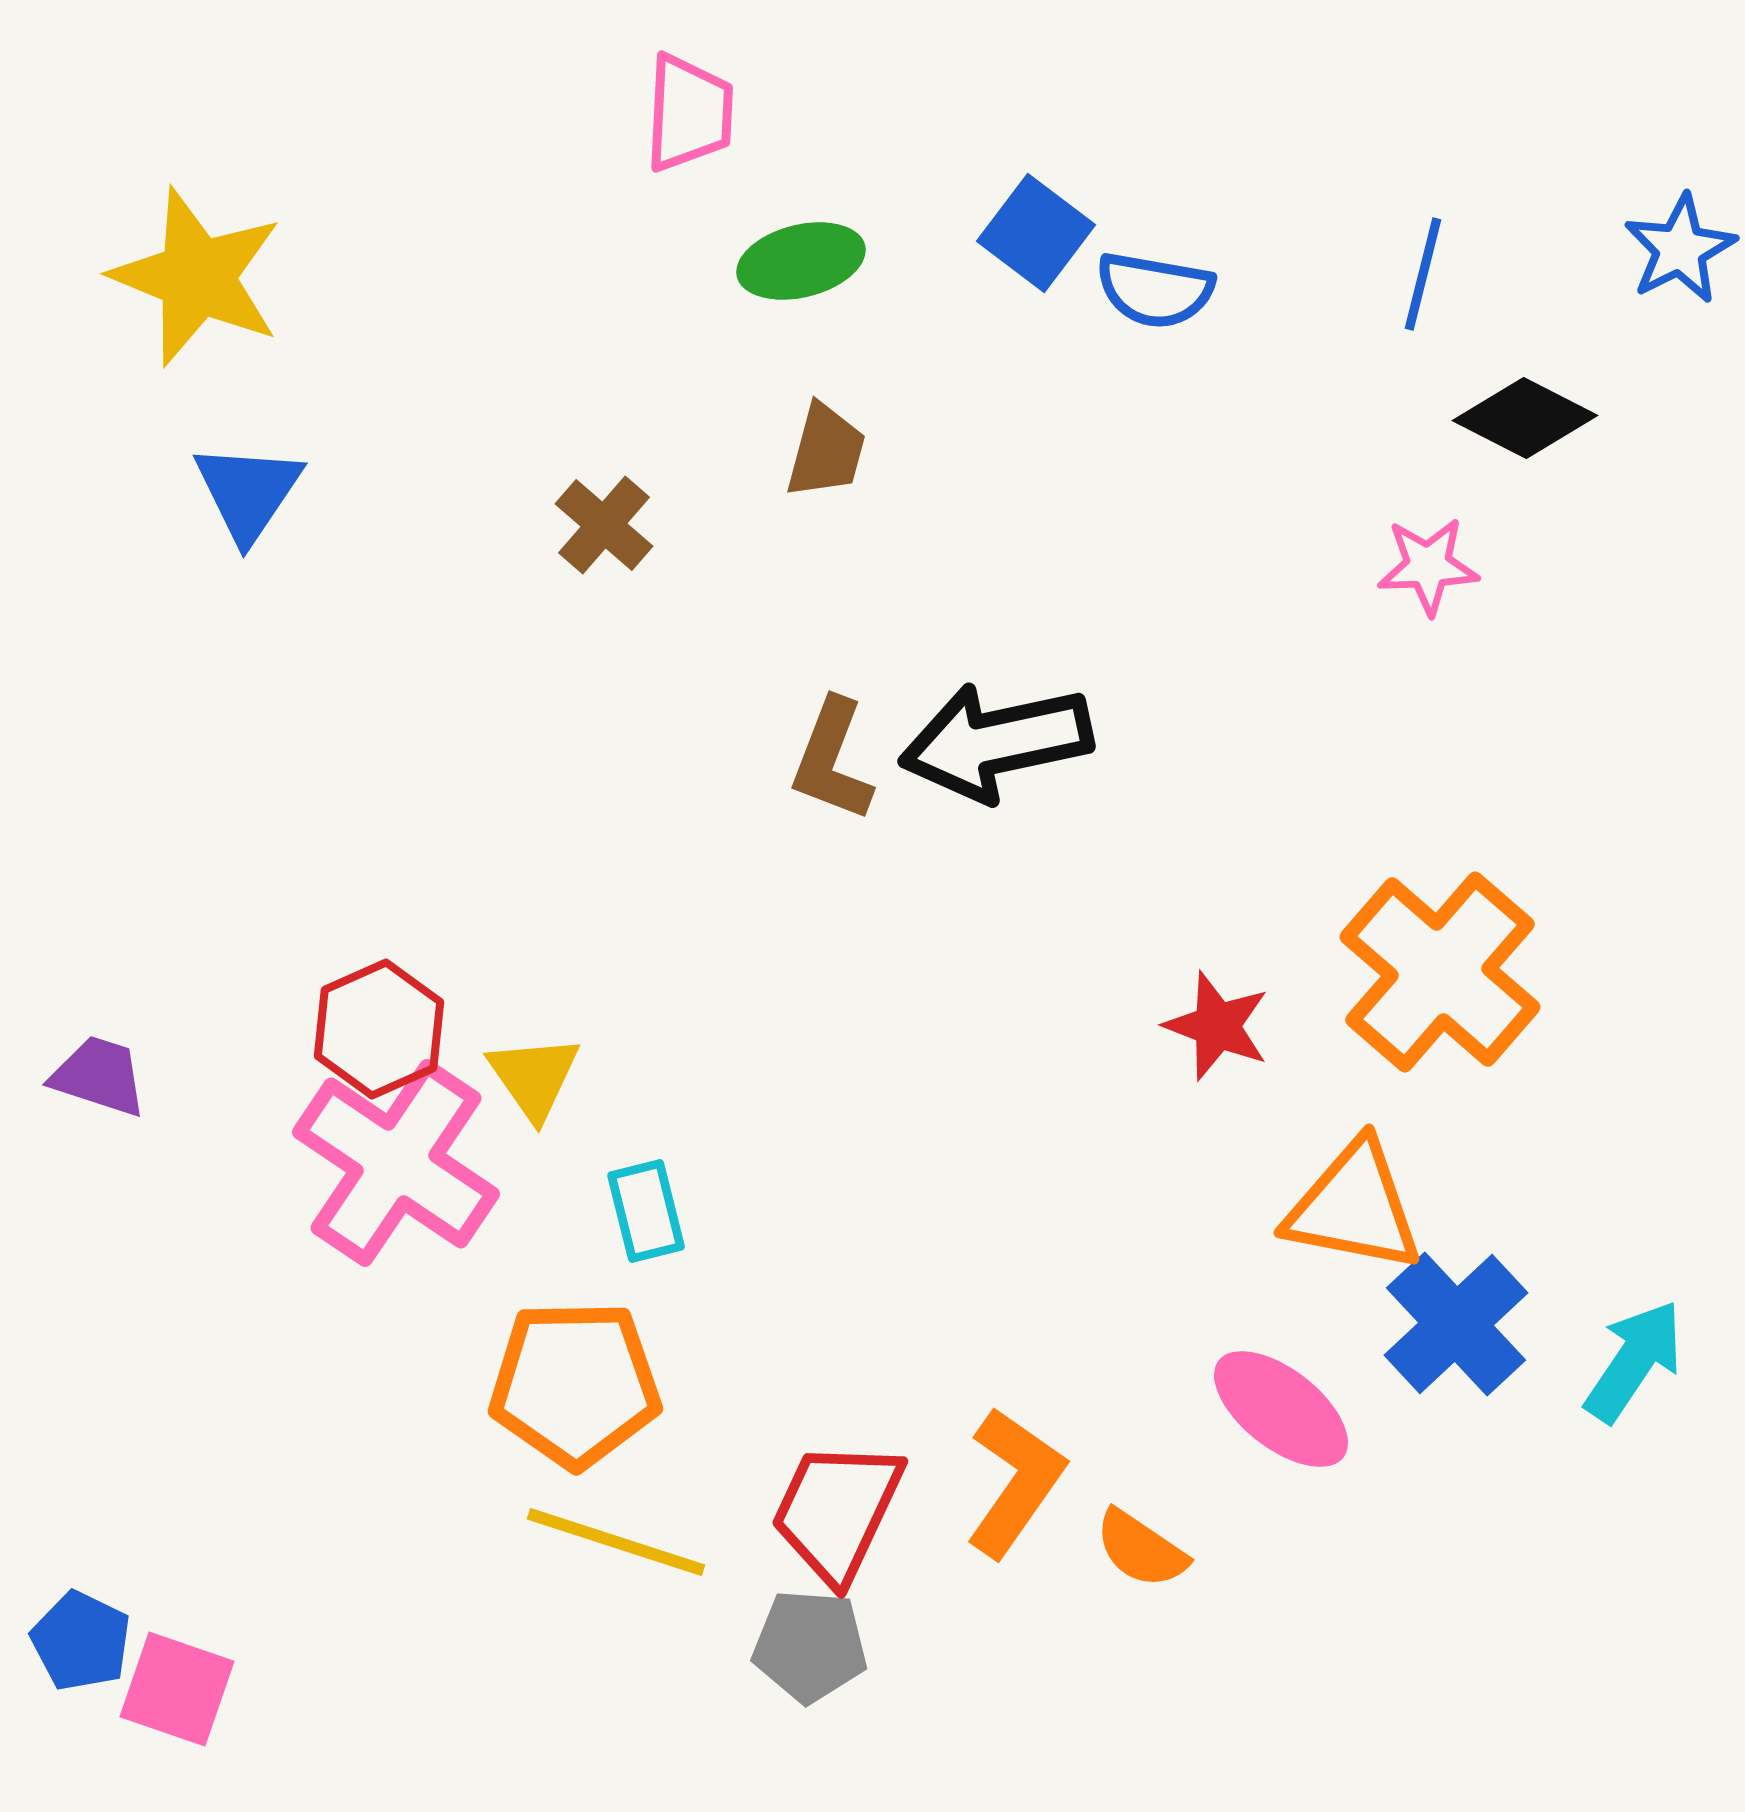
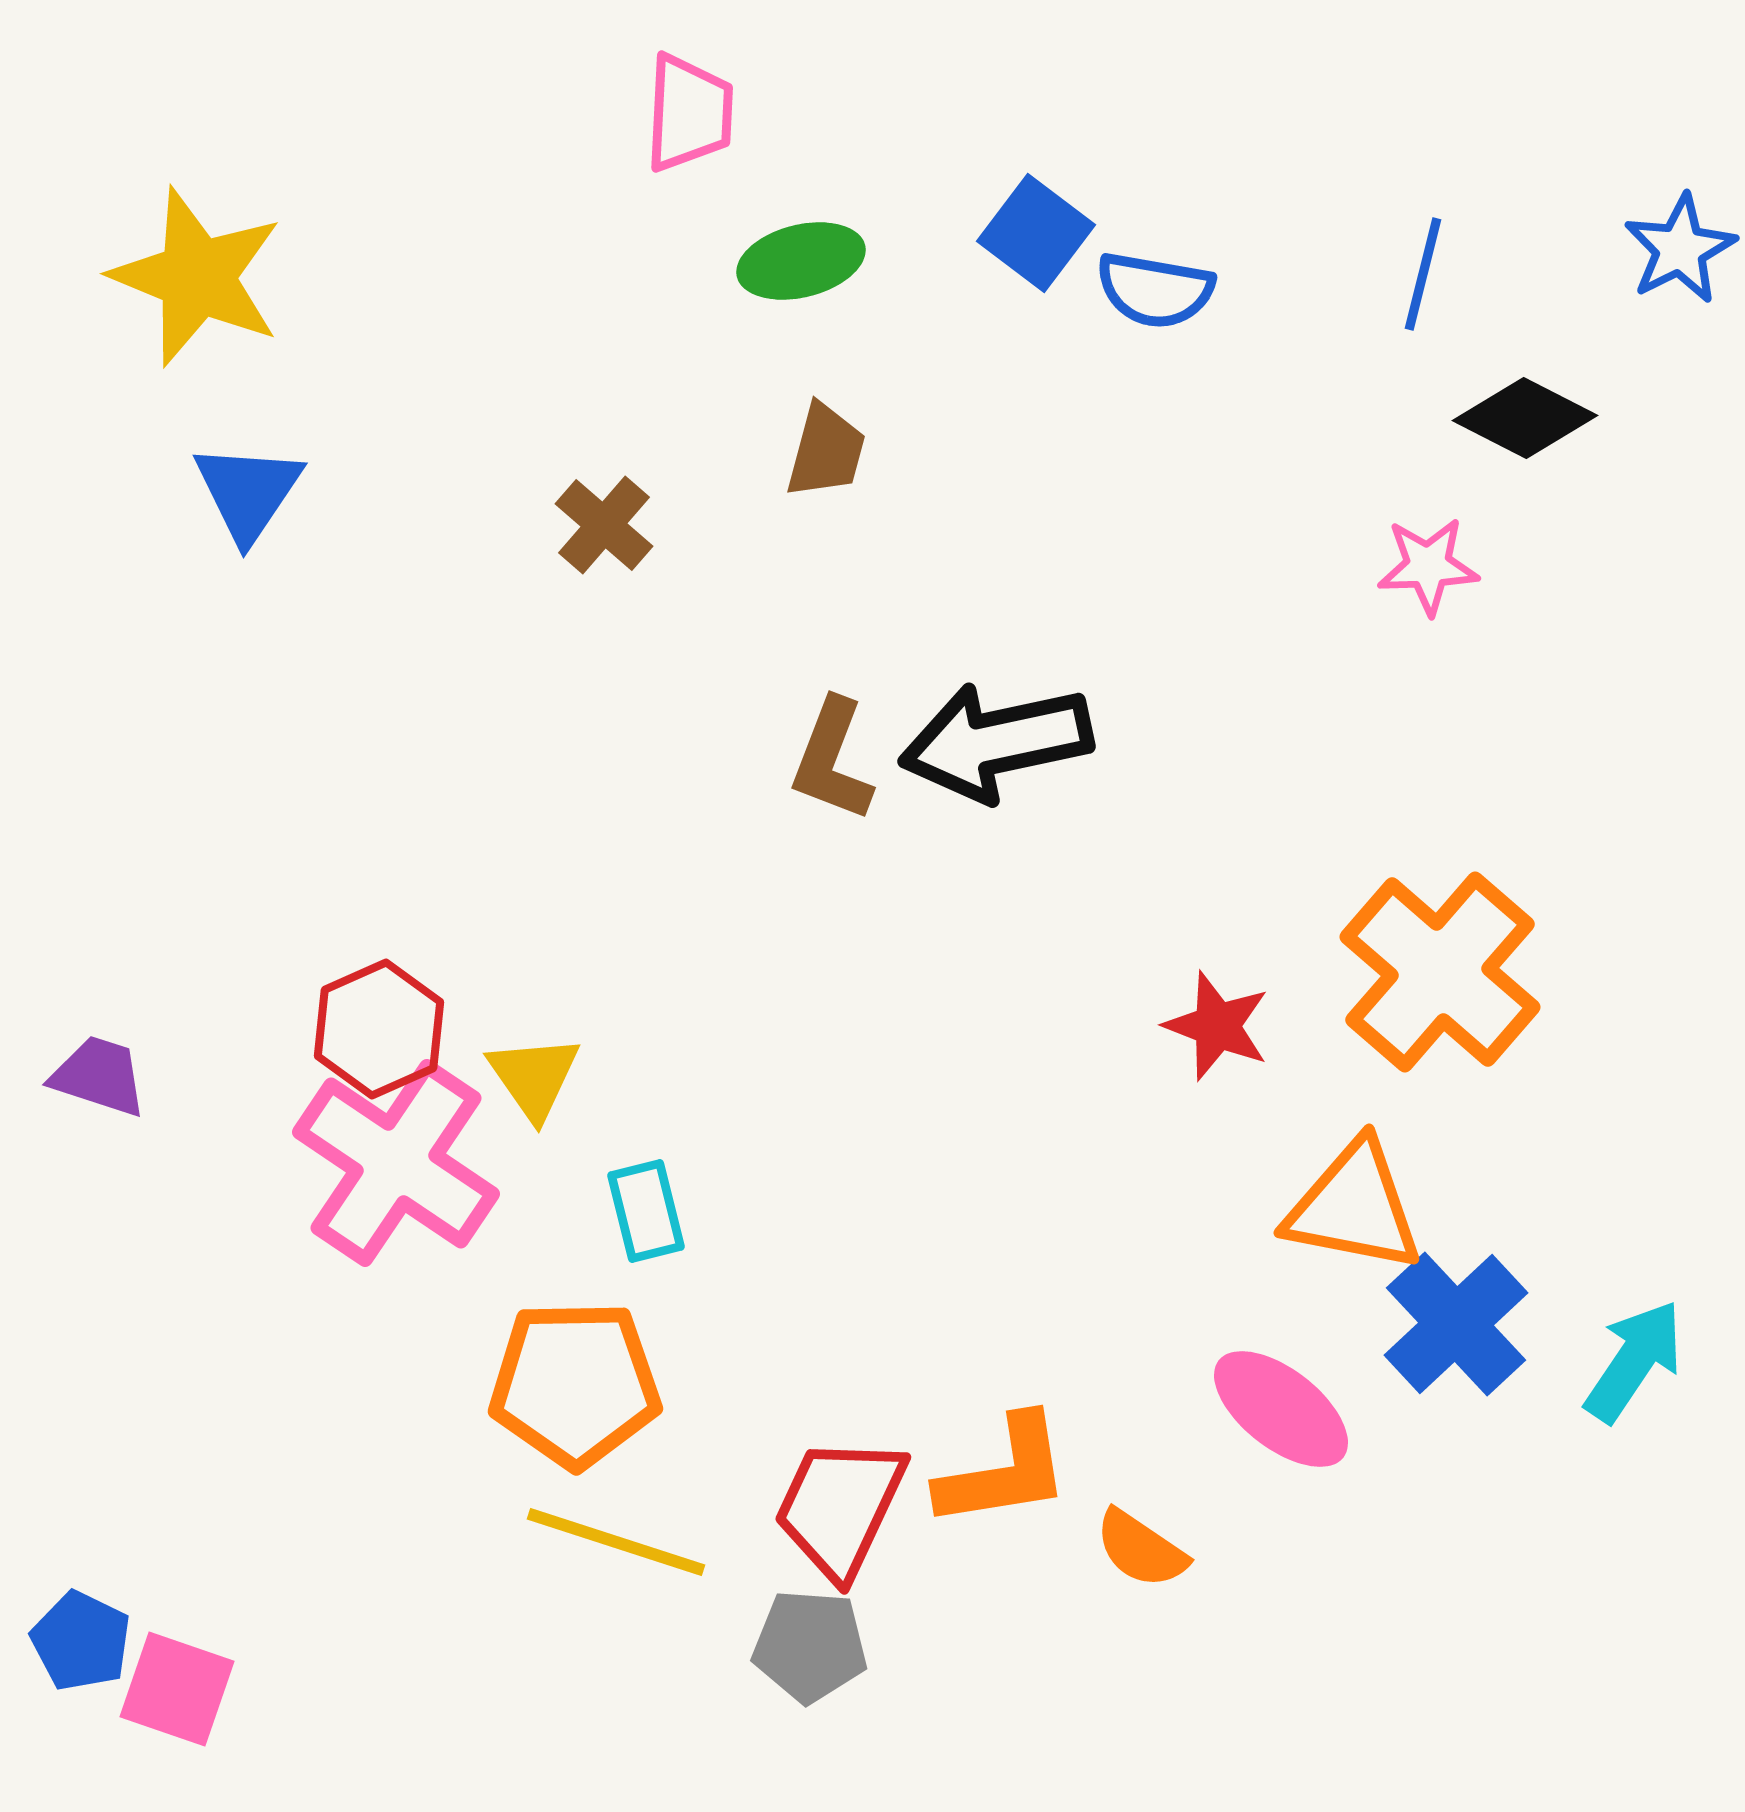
orange L-shape: moved 11 px left, 10 px up; rotated 46 degrees clockwise
red trapezoid: moved 3 px right, 4 px up
